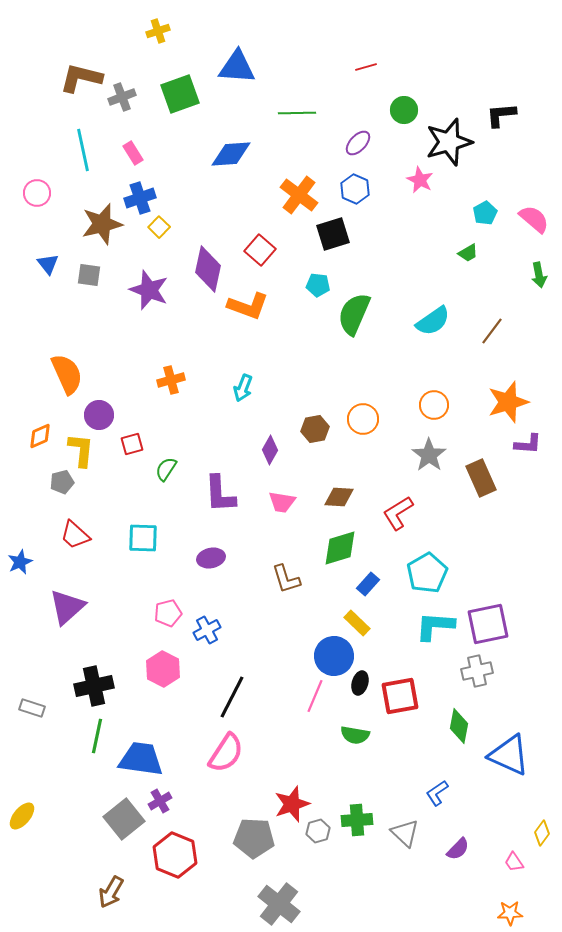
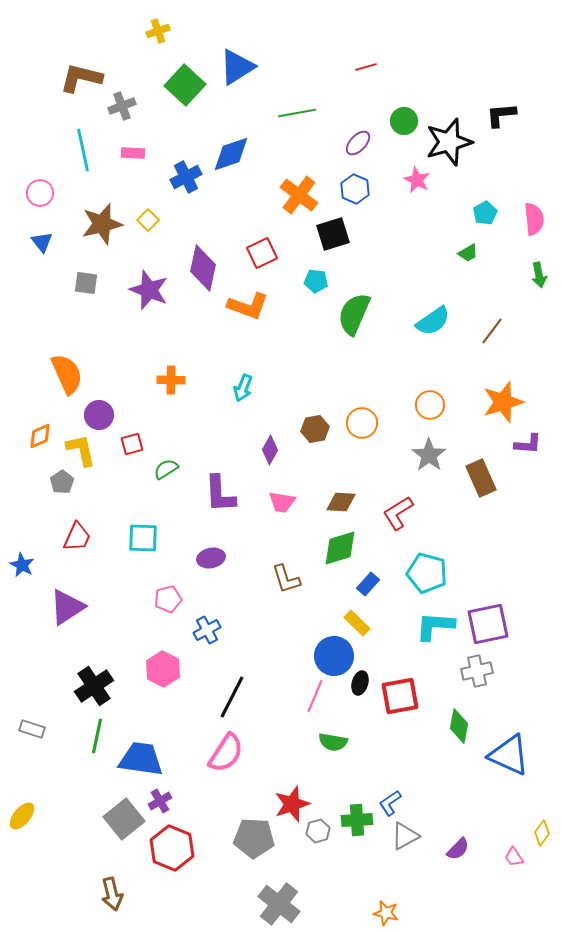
blue triangle at (237, 67): rotated 36 degrees counterclockwise
green square at (180, 94): moved 5 px right, 9 px up; rotated 27 degrees counterclockwise
gray cross at (122, 97): moved 9 px down
green circle at (404, 110): moved 11 px down
green line at (297, 113): rotated 9 degrees counterclockwise
pink rectangle at (133, 153): rotated 55 degrees counterclockwise
blue diamond at (231, 154): rotated 15 degrees counterclockwise
pink star at (420, 180): moved 3 px left
pink circle at (37, 193): moved 3 px right
blue cross at (140, 198): moved 46 px right, 21 px up; rotated 8 degrees counterclockwise
pink semicircle at (534, 219): rotated 44 degrees clockwise
yellow square at (159, 227): moved 11 px left, 7 px up
red square at (260, 250): moved 2 px right, 3 px down; rotated 24 degrees clockwise
blue triangle at (48, 264): moved 6 px left, 22 px up
purple diamond at (208, 269): moved 5 px left, 1 px up
gray square at (89, 275): moved 3 px left, 8 px down
cyan pentagon at (318, 285): moved 2 px left, 4 px up
orange cross at (171, 380): rotated 16 degrees clockwise
orange star at (508, 402): moved 5 px left
orange circle at (434, 405): moved 4 px left
orange circle at (363, 419): moved 1 px left, 4 px down
yellow L-shape at (81, 450): rotated 18 degrees counterclockwise
green semicircle at (166, 469): rotated 25 degrees clockwise
gray pentagon at (62, 482): rotated 20 degrees counterclockwise
brown diamond at (339, 497): moved 2 px right, 5 px down
red trapezoid at (75, 535): moved 2 px right, 2 px down; rotated 108 degrees counterclockwise
blue star at (20, 562): moved 2 px right, 3 px down; rotated 20 degrees counterclockwise
cyan pentagon at (427, 573): rotated 27 degrees counterclockwise
purple triangle at (67, 607): rotated 9 degrees clockwise
pink pentagon at (168, 613): moved 14 px up
black cross at (94, 686): rotated 21 degrees counterclockwise
gray rectangle at (32, 708): moved 21 px down
green semicircle at (355, 735): moved 22 px left, 7 px down
blue L-shape at (437, 793): moved 47 px left, 10 px down
gray triangle at (405, 833): moved 3 px down; rotated 48 degrees clockwise
red hexagon at (175, 855): moved 3 px left, 7 px up
pink trapezoid at (514, 862): moved 5 px up
brown arrow at (111, 892): moved 1 px right, 2 px down; rotated 44 degrees counterclockwise
orange star at (510, 913): moved 124 px left; rotated 15 degrees clockwise
